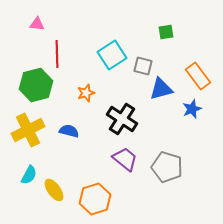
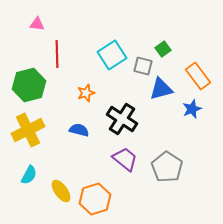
green square: moved 3 px left, 17 px down; rotated 28 degrees counterclockwise
green hexagon: moved 7 px left
blue semicircle: moved 10 px right, 1 px up
gray pentagon: rotated 16 degrees clockwise
yellow ellipse: moved 7 px right, 1 px down
